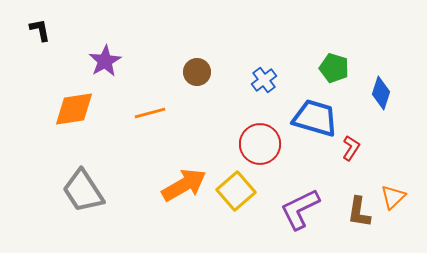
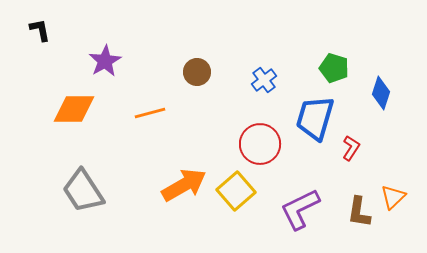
orange diamond: rotated 9 degrees clockwise
blue trapezoid: rotated 90 degrees counterclockwise
